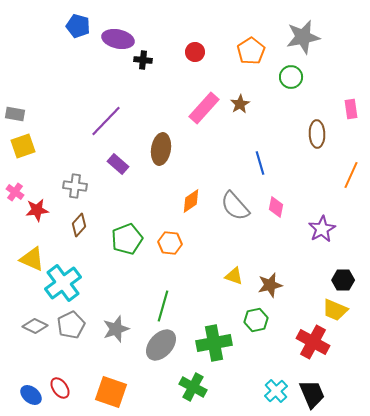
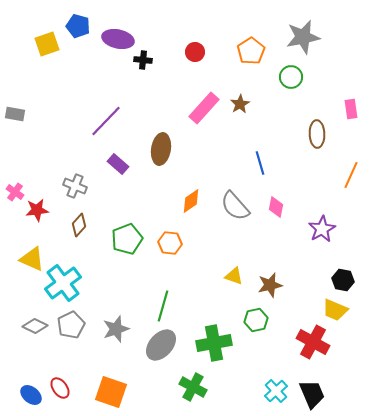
yellow square at (23, 146): moved 24 px right, 102 px up
gray cross at (75, 186): rotated 15 degrees clockwise
black hexagon at (343, 280): rotated 10 degrees clockwise
